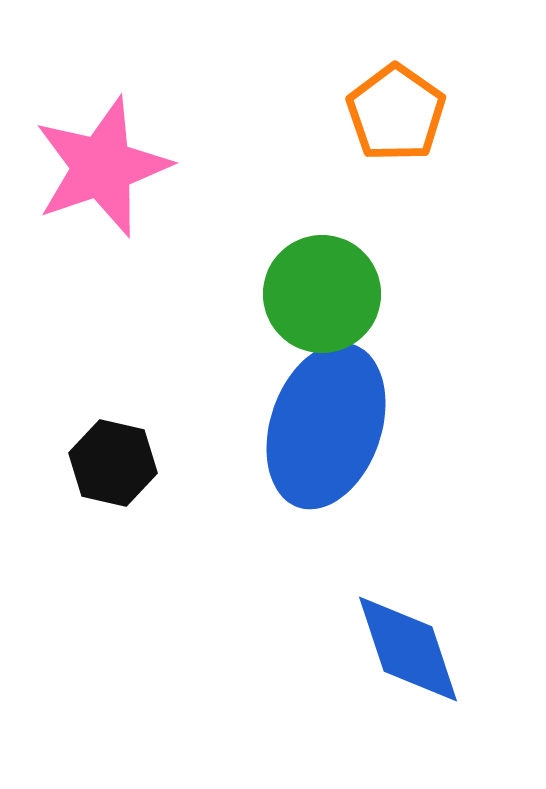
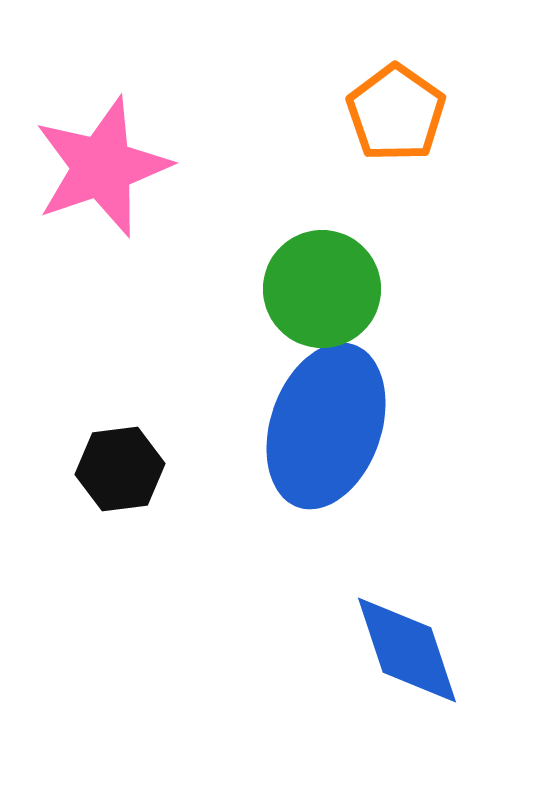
green circle: moved 5 px up
black hexagon: moved 7 px right, 6 px down; rotated 20 degrees counterclockwise
blue diamond: moved 1 px left, 1 px down
